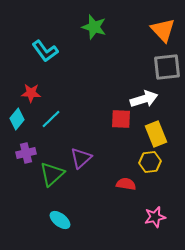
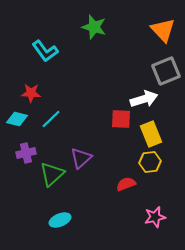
gray square: moved 1 px left, 4 px down; rotated 16 degrees counterclockwise
cyan diamond: rotated 65 degrees clockwise
yellow rectangle: moved 5 px left
red semicircle: rotated 30 degrees counterclockwise
cyan ellipse: rotated 60 degrees counterclockwise
